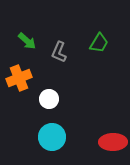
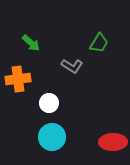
green arrow: moved 4 px right, 2 px down
gray L-shape: moved 13 px right, 14 px down; rotated 80 degrees counterclockwise
orange cross: moved 1 px left, 1 px down; rotated 15 degrees clockwise
white circle: moved 4 px down
